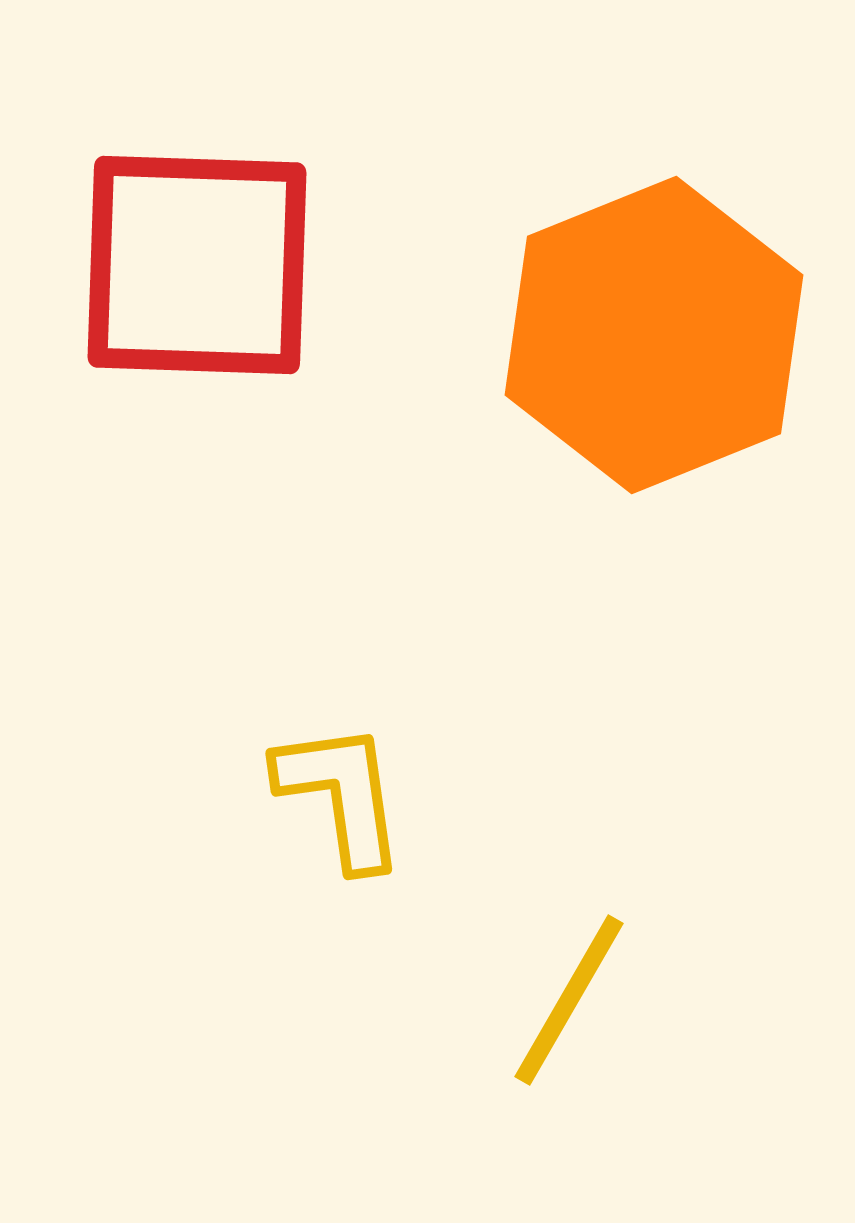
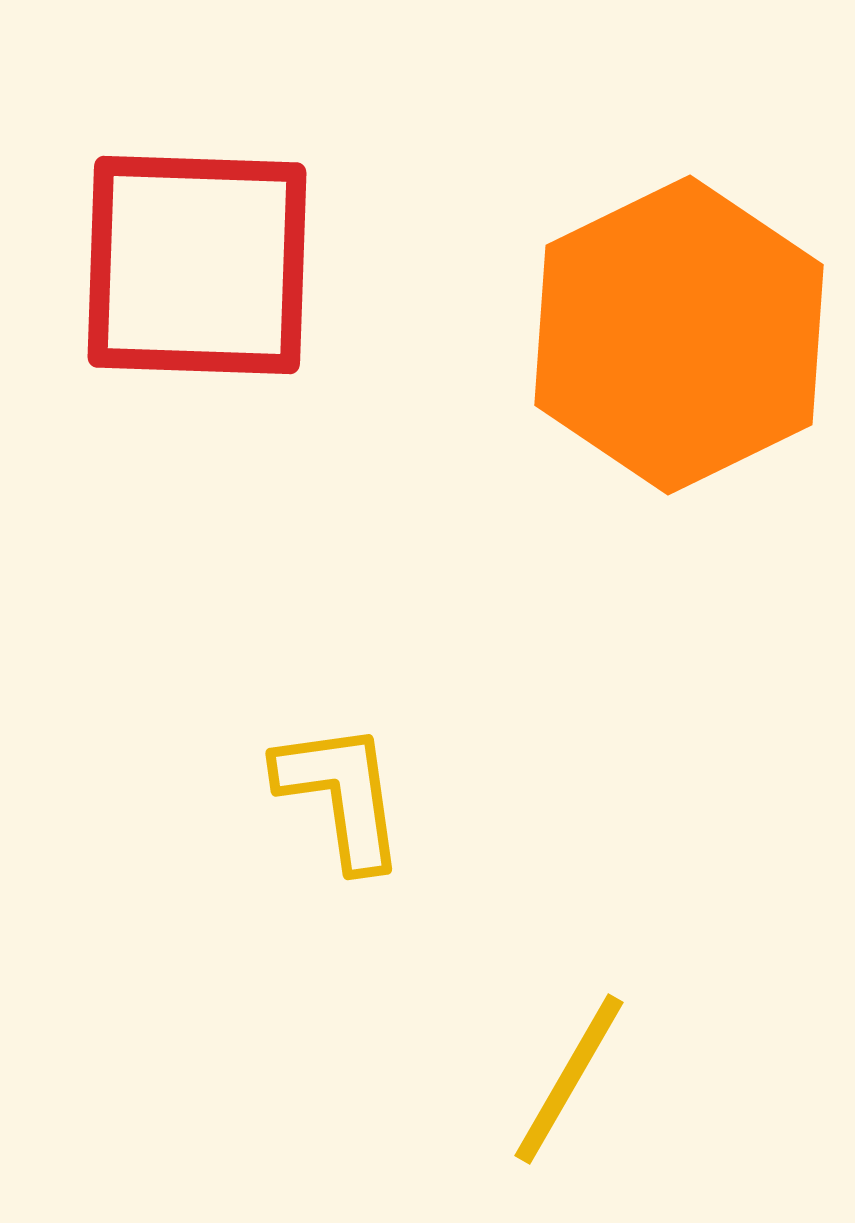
orange hexagon: moved 25 px right; rotated 4 degrees counterclockwise
yellow line: moved 79 px down
